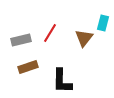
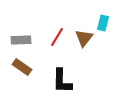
red line: moved 7 px right, 4 px down
gray rectangle: rotated 12 degrees clockwise
brown rectangle: moved 6 px left; rotated 54 degrees clockwise
